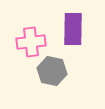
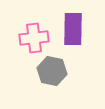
pink cross: moved 3 px right, 4 px up
